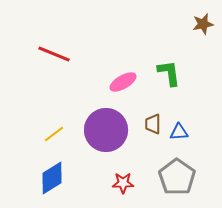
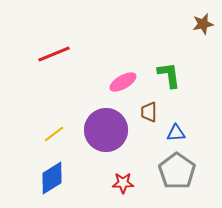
red line: rotated 44 degrees counterclockwise
green L-shape: moved 2 px down
brown trapezoid: moved 4 px left, 12 px up
blue triangle: moved 3 px left, 1 px down
gray pentagon: moved 6 px up
